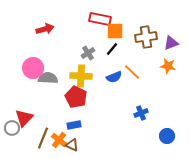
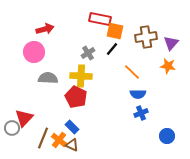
orange square: rotated 12 degrees clockwise
purple triangle: rotated 28 degrees counterclockwise
pink circle: moved 1 px right, 16 px up
blue semicircle: moved 24 px right, 17 px down; rotated 21 degrees clockwise
blue rectangle: moved 2 px left, 2 px down; rotated 56 degrees clockwise
